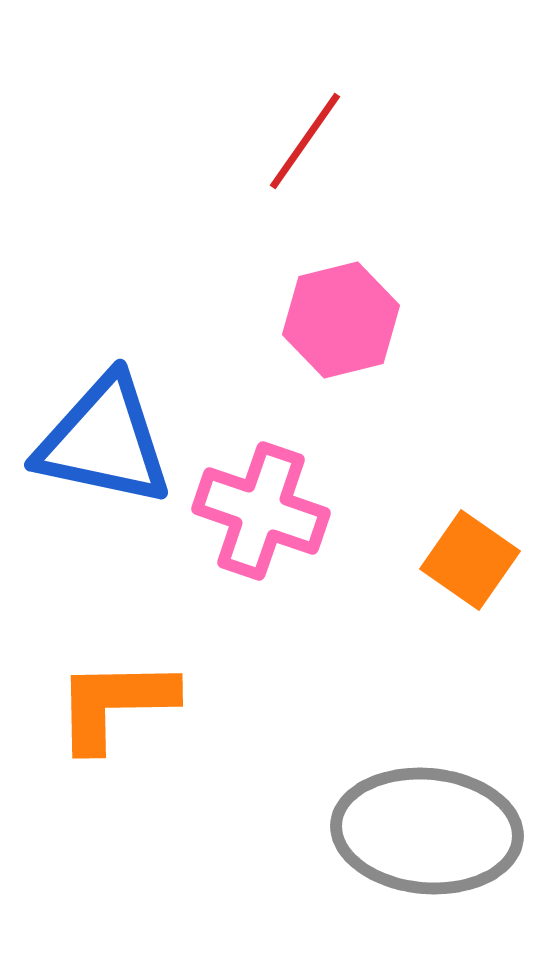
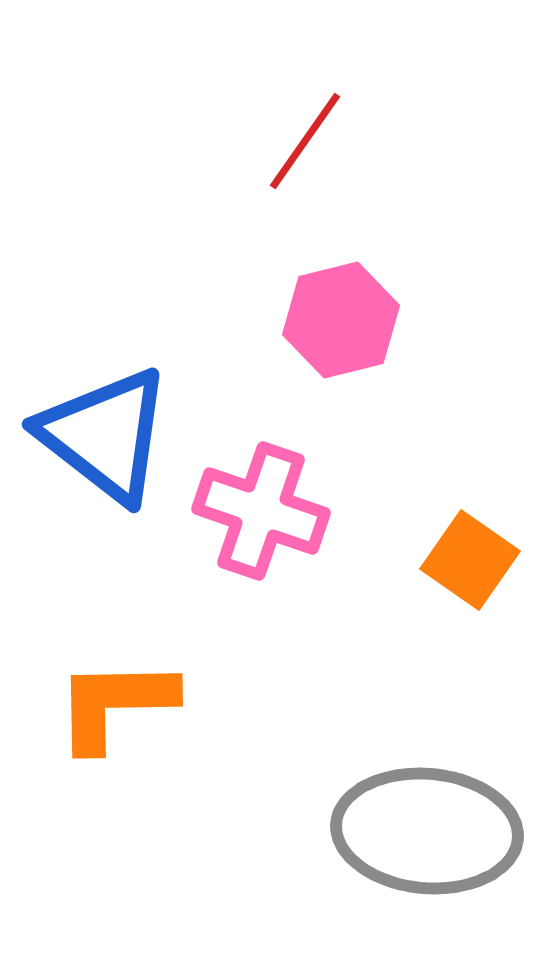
blue triangle: moved 1 px right, 6 px up; rotated 26 degrees clockwise
